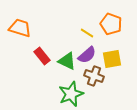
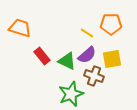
orange pentagon: rotated 20 degrees counterclockwise
